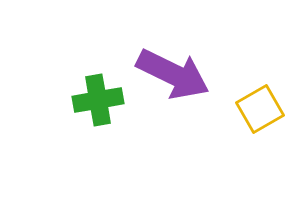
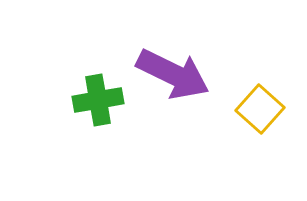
yellow square: rotated 18 degrees counterclockwise
